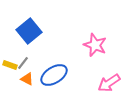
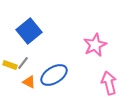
pink star: rotated 25 degrees clockwise
orange triangle: moved 2 px right, 3 px down
pink arrow: rotated 110 degrees clockwise
